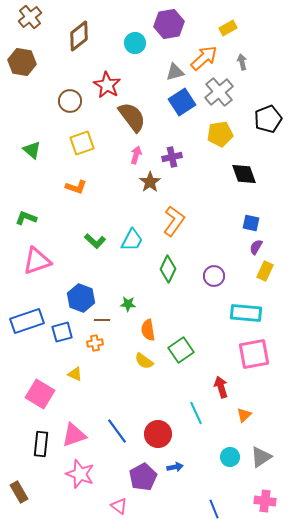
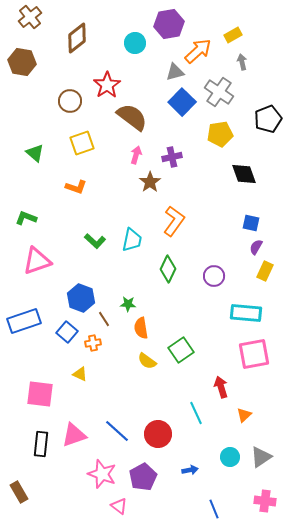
yellow rectangle at (228, 28): moved 5 px right, 7 px down
brown diamond at (79, 36): moved 2 px left, 2 px down
orange arrow at (204, 58): moved 6 px left, 7 px up
red star at (107, 85): rotated 8 degrees clockwise
gray cross at (219, 92): rotated 16 degrees counterclockwise
blue square at (182, 102): rotated 12 degrees counterclockwise
brown semicircle at (132, 117): rotated 16 degrees counterclockwise
green triangle at (32, 150): moved 3 px right, 3 px down
cyan trapezoid at (132, 240): rotated 15 degrees counterclockwise
brown line at (102, 320): moved 2 px right, 1 px up; rotated 56 degrees clockwise
blue rectangle at (27, 321): moved 3 px left
orange semicircle at (148, 330): moved 7 px left, 2 px up
blue square at (62, 332): moved 5 px right; rotated 35 degrees counterclockwise
orange cross at (95, 343): moved 2 px left
yellow semicircle at (144, 361): moved 3 px right
yellow triangle at (75, 374): moved 5 px right
pink square at (40, 394): rotated 24 degrees counterclockwise
blue line at (117, 431): rotated 12 degrees counterclockwise
blue arrow at (175, 467): moved 15 px right, 3 px down
pink star at (80, 474): moved 22 px right
